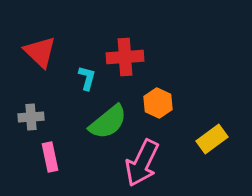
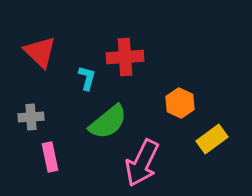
orange hexagon: moved 22 px right
